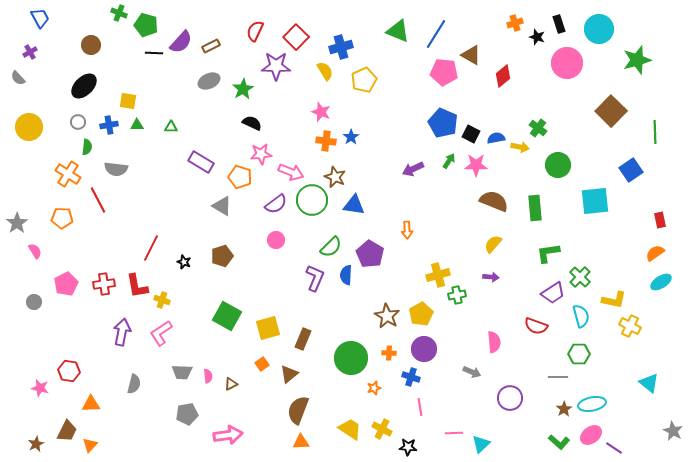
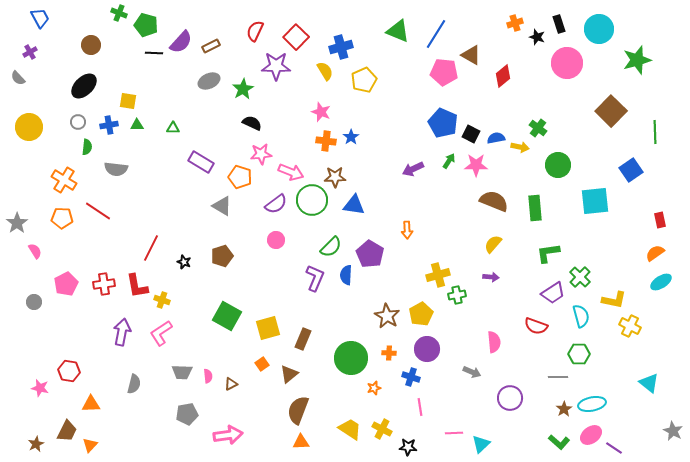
green triangle at (171, 127): moved 2 px right, 1 px down
orange cross at (68, 174): moved 4 px left, 6 px down
brown star at (335, 177): rotated 25 degrees counterclockwise
red line at (98, 200): moved 11 px down; rotated 28 degrees counterclockwise
purple circle at (424, 349): moved 3 px right
